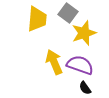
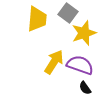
yellow arrow: rotated 55 degrees clockwise
